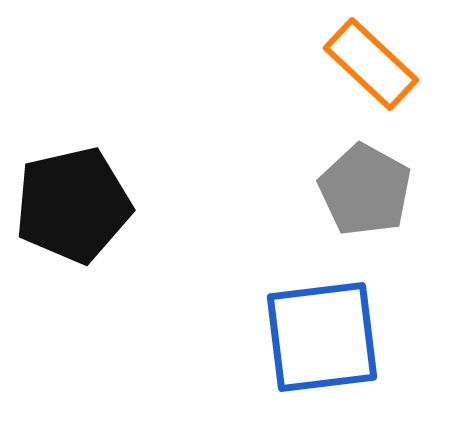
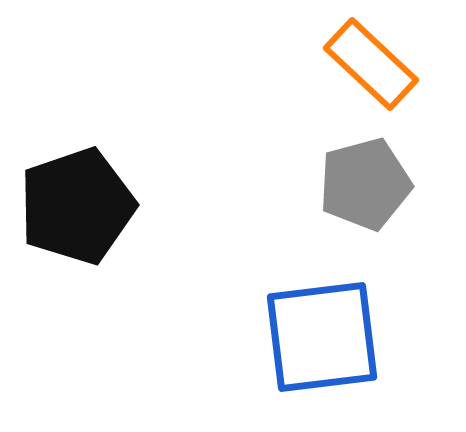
gray pentagon: moved 6 px up; rotated 28 degrees clockwise
black pentagon: moved 4 px right, 1 px down; rotated 6 degrees counterclockwise
